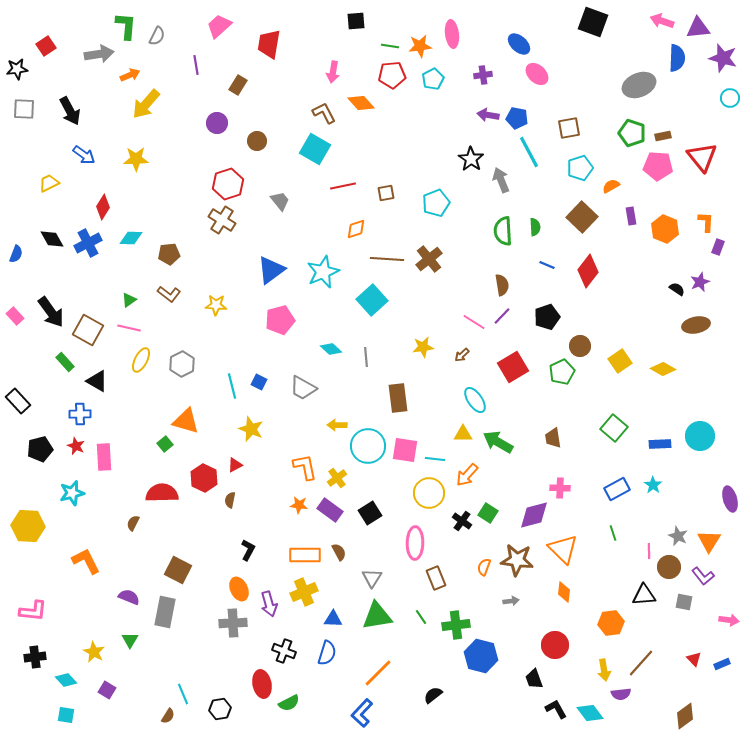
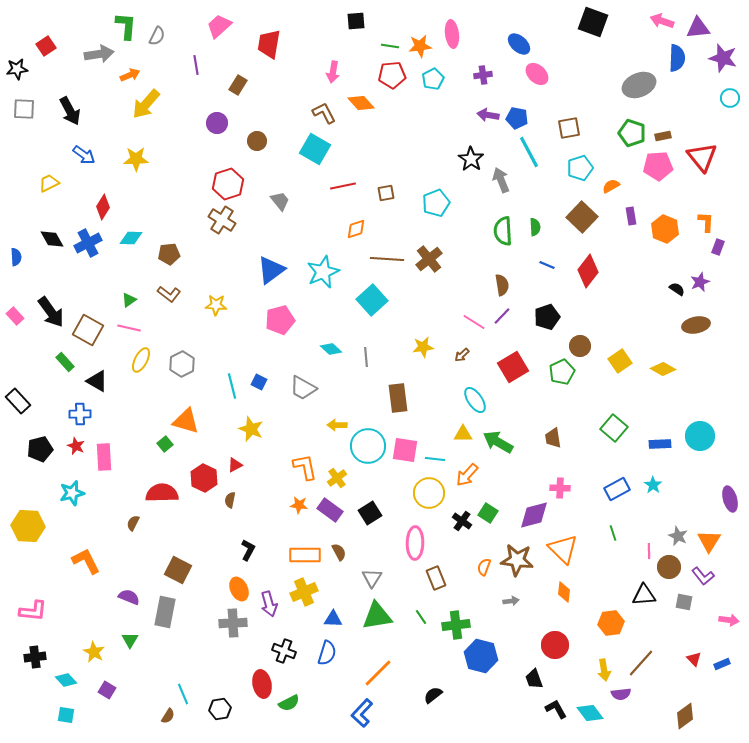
pink pentagon at (658, 166): rotated 8 degrees counterclockwise
blue semicircle at (16, 254): moved 3 px down; rotated 24 degrees counterclockwise
